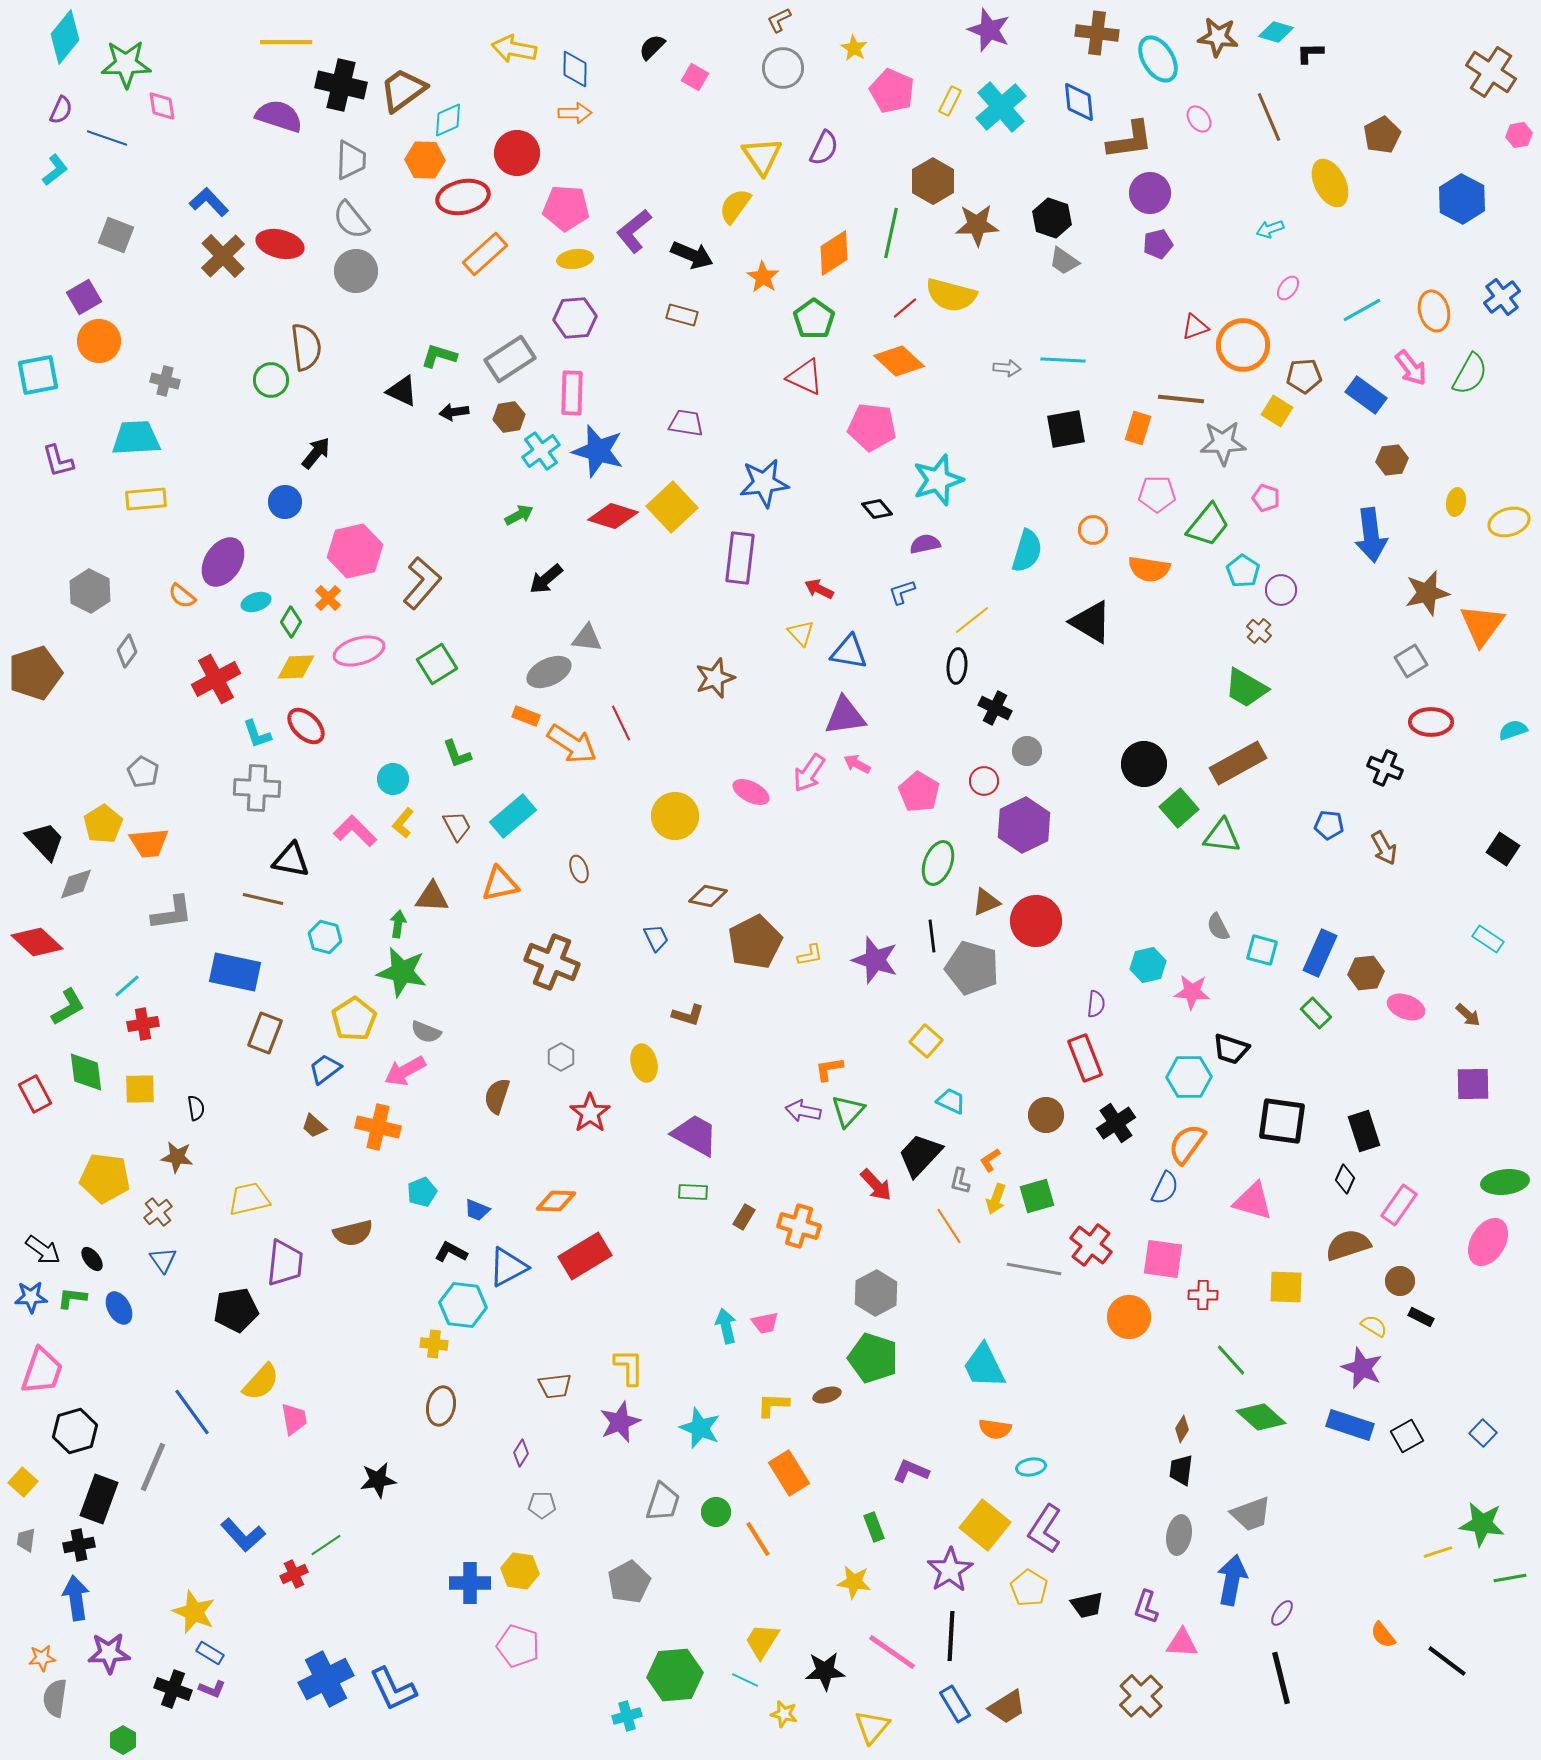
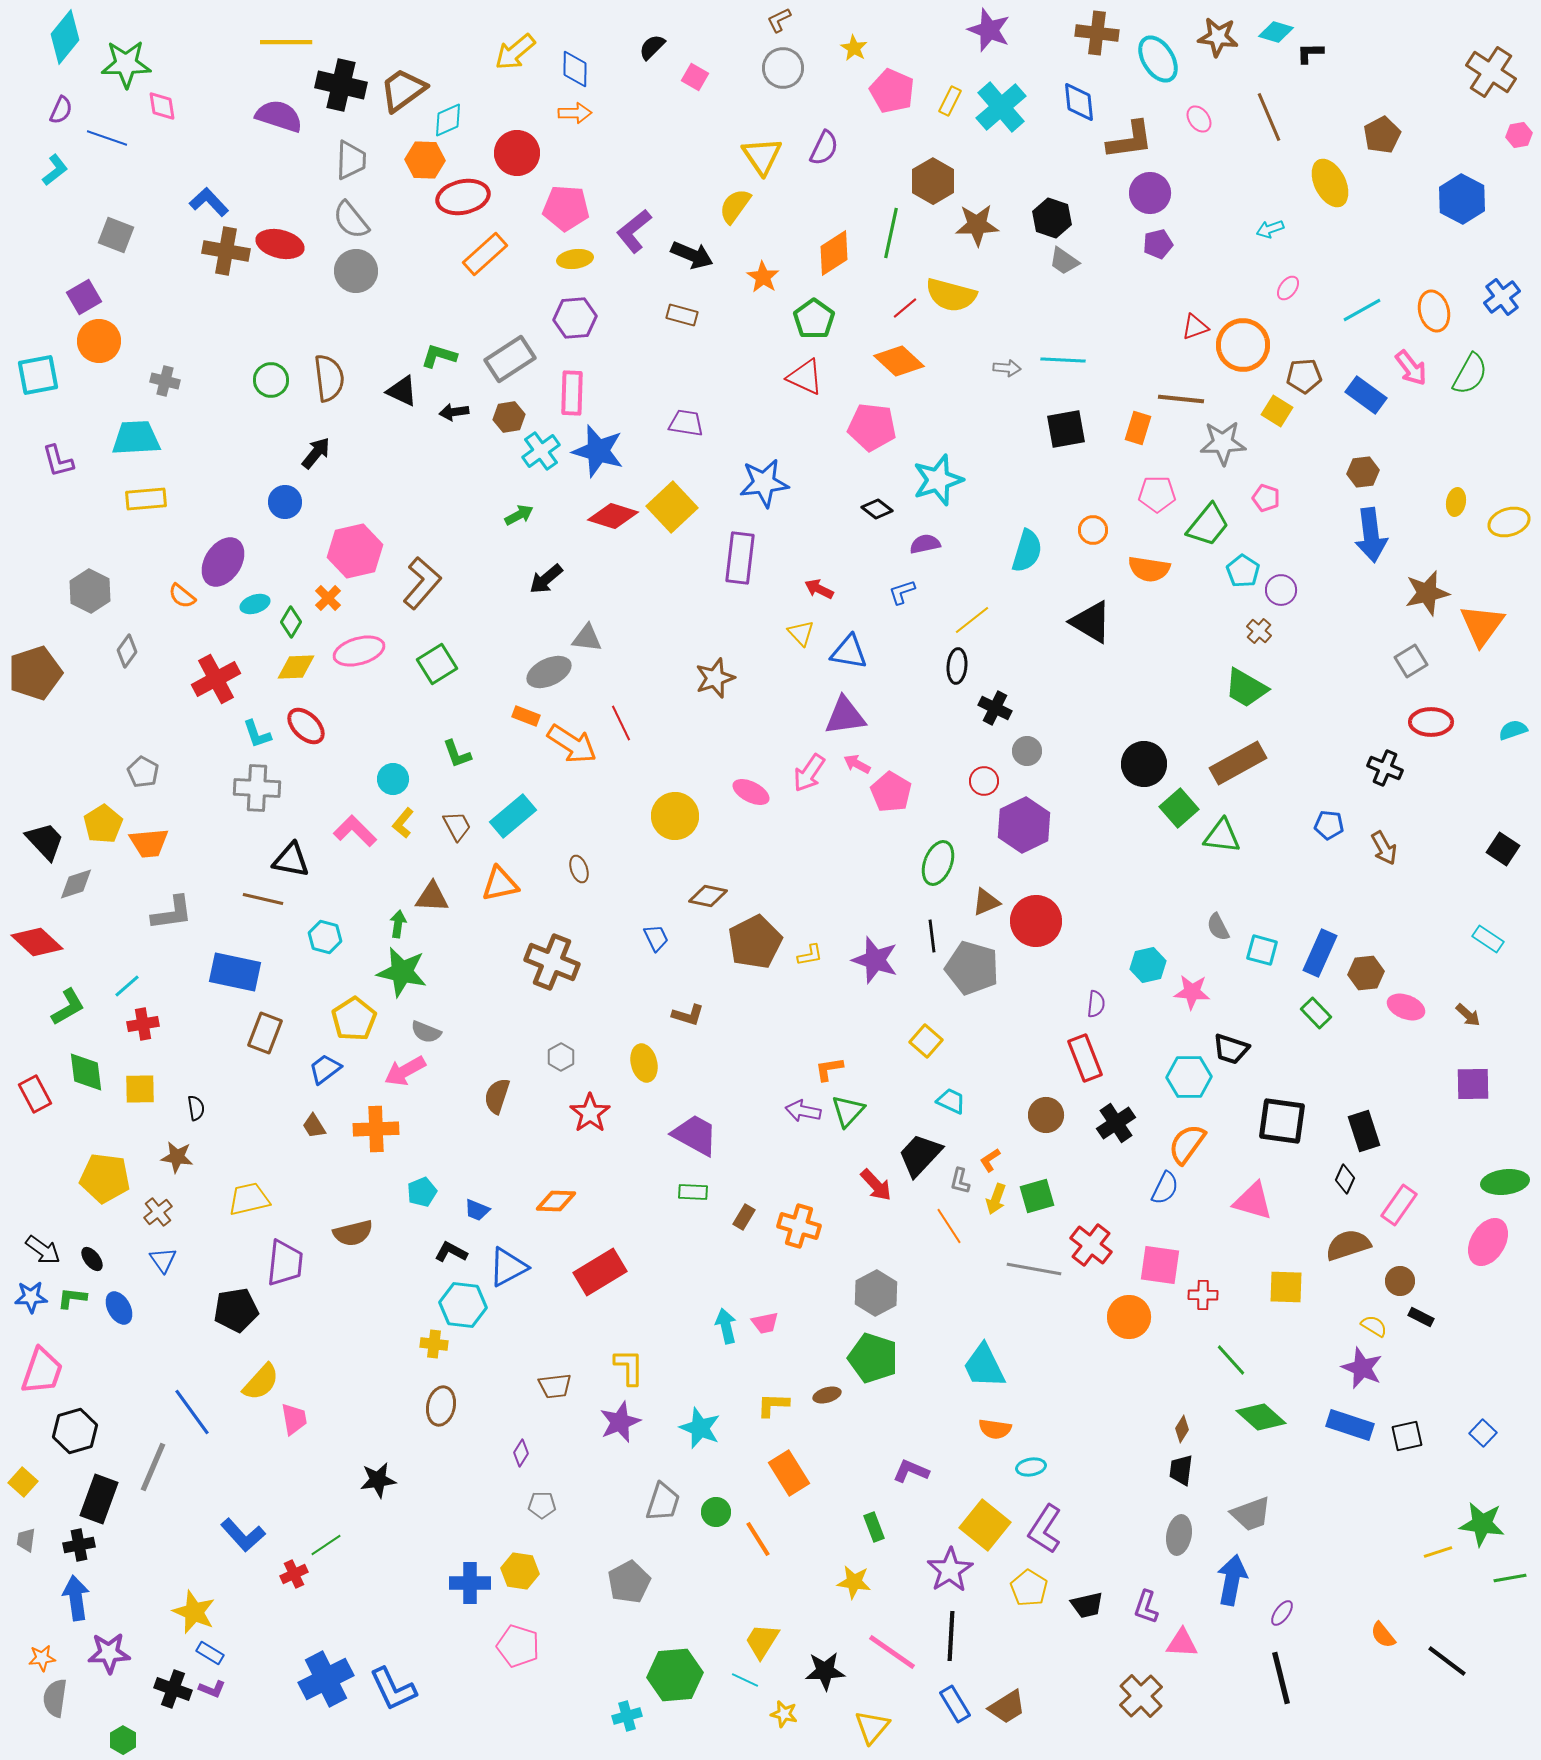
yellow arrow at (514, 49): moved 1 px right, 3 px down; rotated 51 degrees counterclockwise
brown cross at (223, 256): moved 3 px right, 5 px up; rotated 36 degrees counterclockwise
brown semicircle at (306, 347): moved 23 px right, 31 px down
brown hexagon at (1392, 460): moved 29 px left, 12 px down
black diamond at (877, 509): rotated 12 degrees counterclockwise
cyan ellipse at (256, 602): moved 1 px left, 2 px down
pink pentagon at (919, 792): moved 28 px left
brown trapezoid at (314, 1126): rotated 16 degrees clockwise
orange cross at (378, 1127): moved 2 px left, 2 px down; rotated 15 degrees counterclockwise
red rectangle at (585, 1256): moved 15 px right, 16 px down
pink square at (1163, 1259): moved 3 px left, 6 px down
black square at (1407, 1436): rotated 16 degrees clockwise
